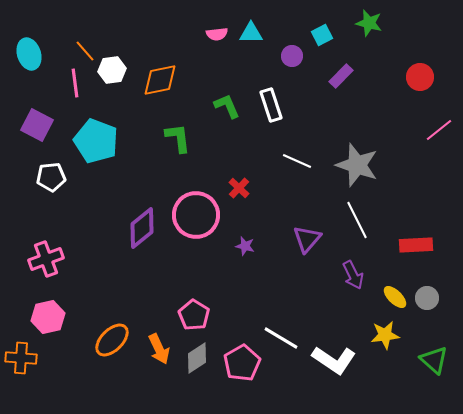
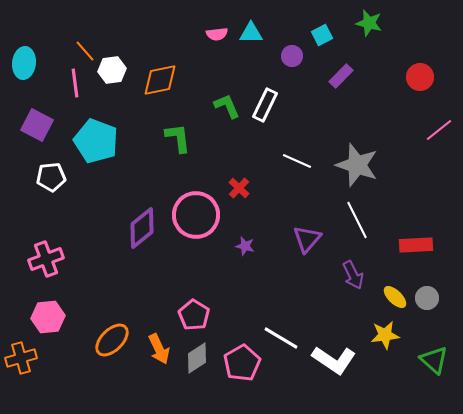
cyan ellipse at (29, 54): moved 5 px left, 9 px down; rotated 24 degrees clockwise
white rectangle at (271, 105): moved 6 px left; rotated 44 degrees clockwise
pink hexagon at (48, 317): rotated 8 degrees clockwise
orange cross at (21, 358): rotated 20 degrees counterclockwise
